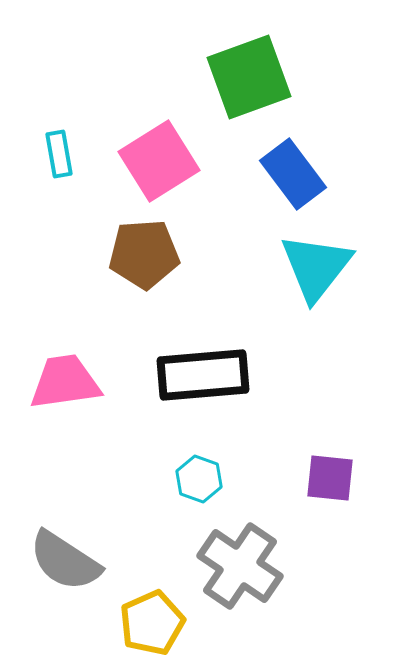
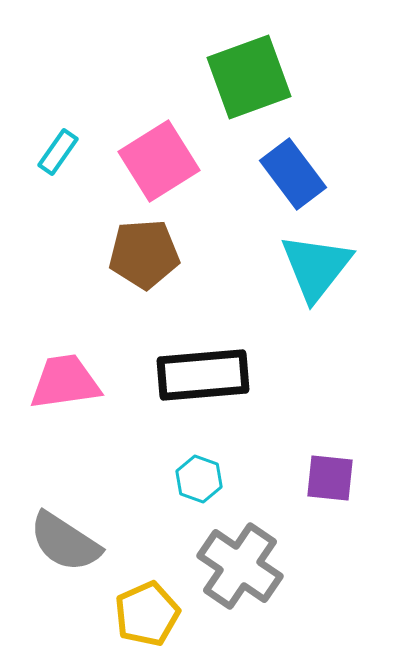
cyan rectangle: moved 1 px left, 2 px up; rotated 45 degrees clockwise
gray semicircle: moved 19 px up
yellow pentagon: moved 5 px left, 9 px up
